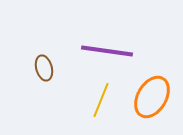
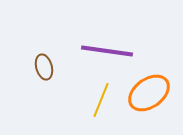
brown ellipse: moved 1 px up
orange ellipse: moved 3 px left, 4 px up; rotated 24 degrees clockwise
